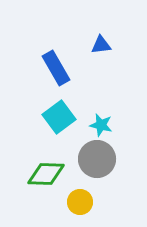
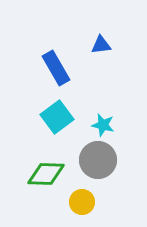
cyan square: moved 2 px left
cyan star: moved 2 px right
gray circle: moved 1 px right, 1 px down
yellow circle: moved 2 px right
